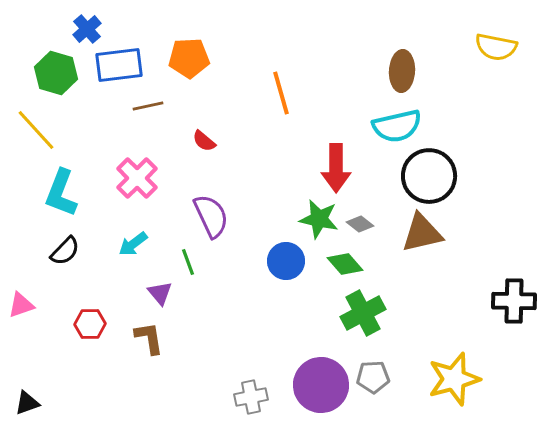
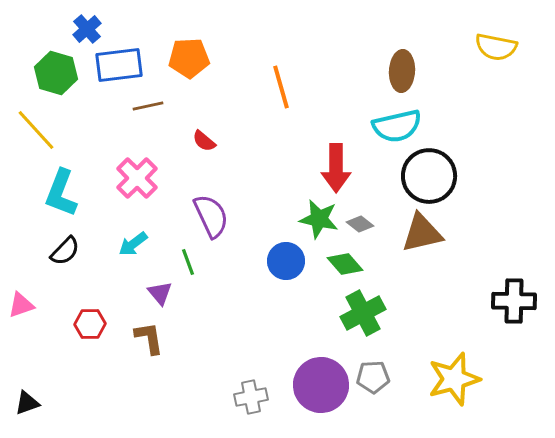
orange line: moved 6 px up
